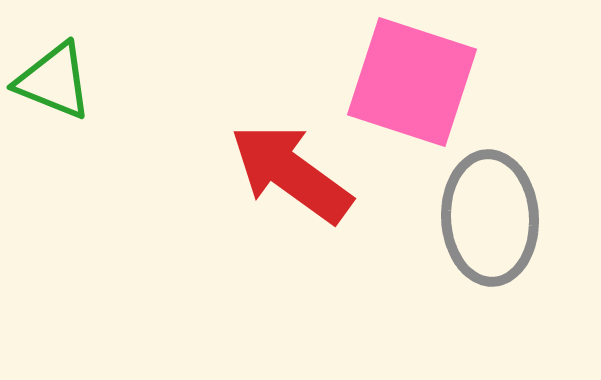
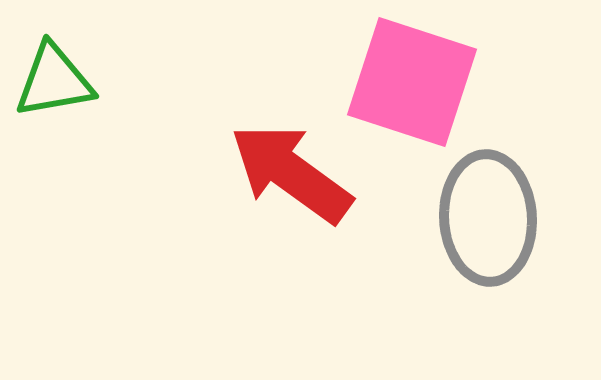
green triangle: rotated 32 degrees counterclockwise
gray ellipse: moved 2 px left
